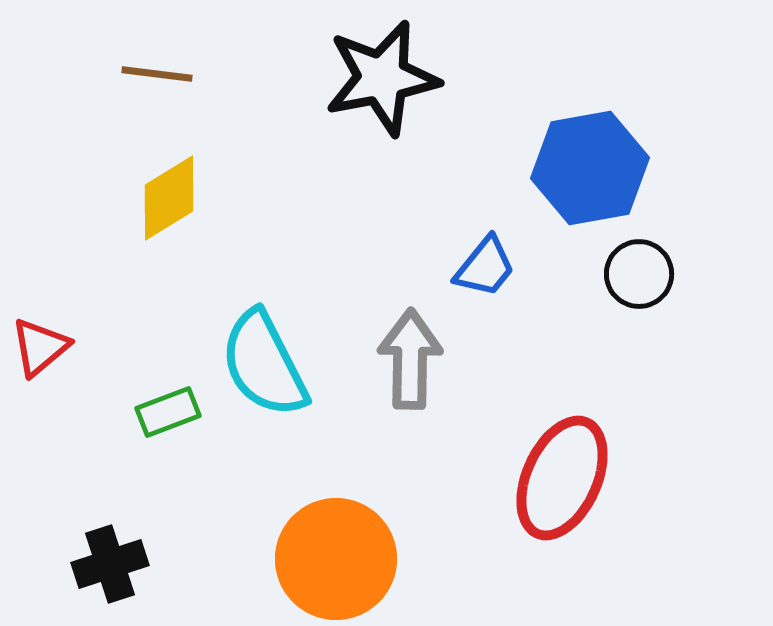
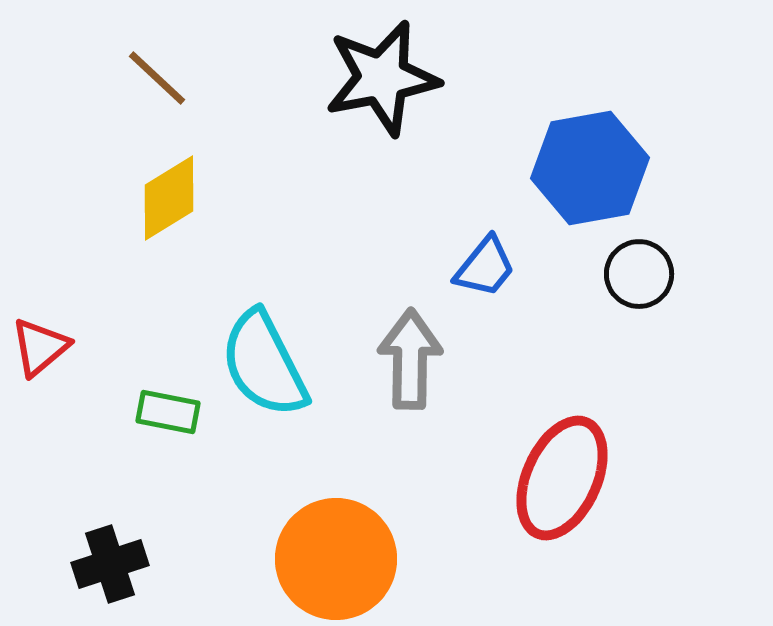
brown line: moved 4 px down; rotated 36 degrees clockwise
green rectangle: rotated 32 degrees clockwise
